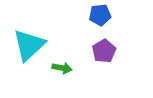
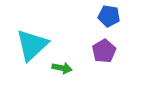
blue pentagon: moved 9 px right, 1 px down; rotated 15 degrees clockwise
cyan triangle: moved 3 px right
